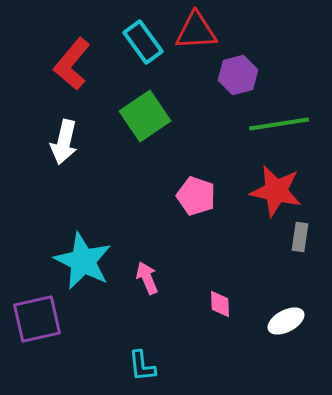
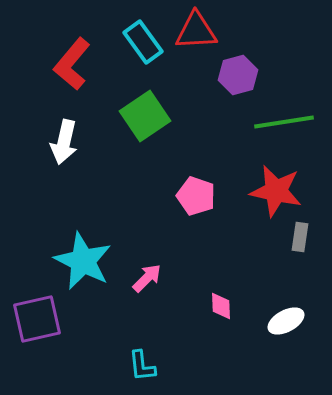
green line: moved 5 px right, 2 px up
pink arrow: rotated 68 degrees clockwise
pink diamond: moved 1 px right, 2 px down
